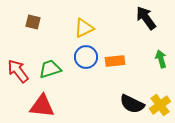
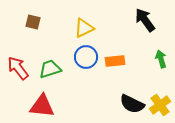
black arrow: moved 1 px left, 2 px down
red arrow: moved 3 px up
